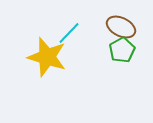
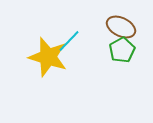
cyan line: moved 8 px down
yellow star: moved 1 px right
